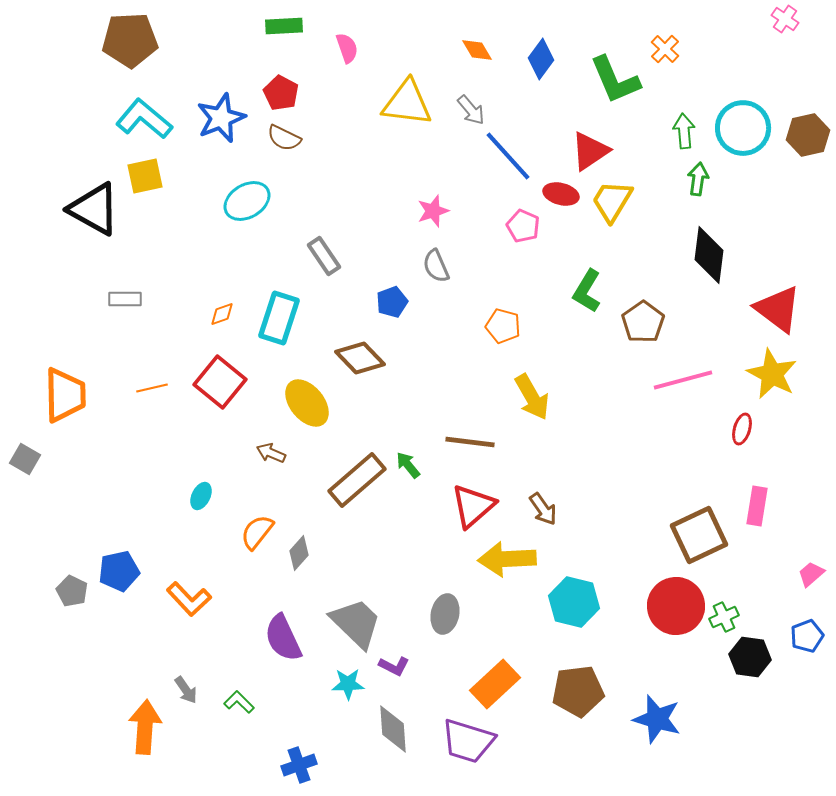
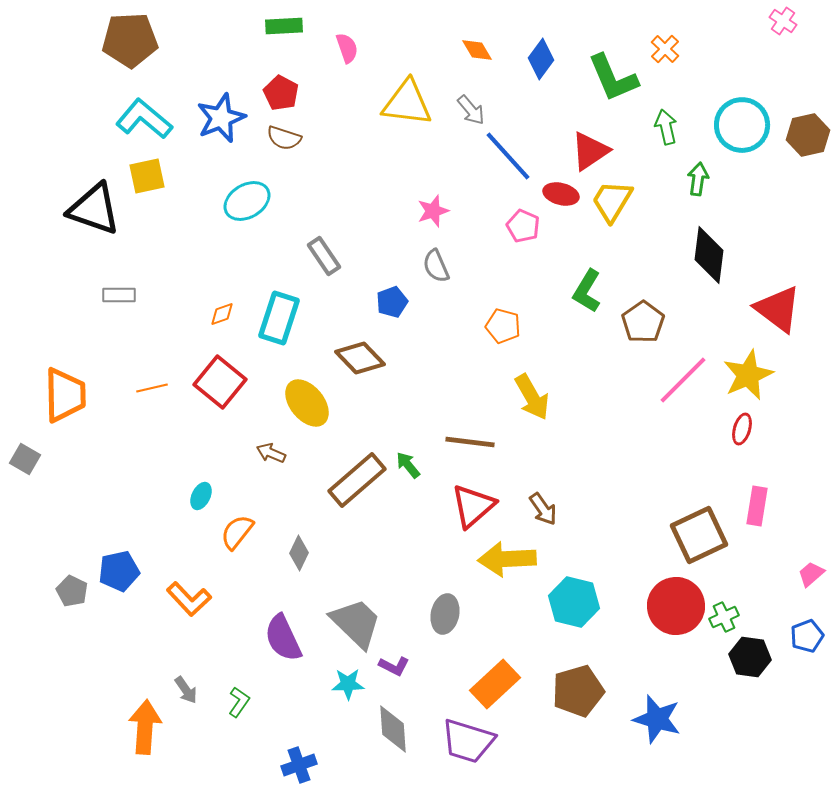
pink cross at (785, 19): moved 2 px left, 2 px down
green L-shape at (615, 80): moved 2 px left, 2 px up
cyan circle at (743, 128): moved 1 px left, 3 px up
green arrow at (684, 131): moved 18 px left, 4 px up; rotated 8 degrees counterclockwise
brown semicircle at (284, 138): rotated 8 degrees counterclockwise
yellow square at (145, 176): moved 2 px right
black triangle at (94, 209): rotated 10 degrees counterclockwise
gray rectangle at (125, 299): moved 6 px left, 4 px up
yellow star at (772, 374): moved 24 px left, 1 px down; rotated 21 degrees clockwise
pink line at (683, 380): rotated 30 degrees counterclockwise
orange semicircle at (257, 532): moved 20 px left
gray diamond at (299, 553): rotated 16 degrees counterclockwise
brown pentagon at (578, 691): rotated 9 degrees counterclockwise
green L-shape at (239, 702): rotated 80 degrees clockwise
